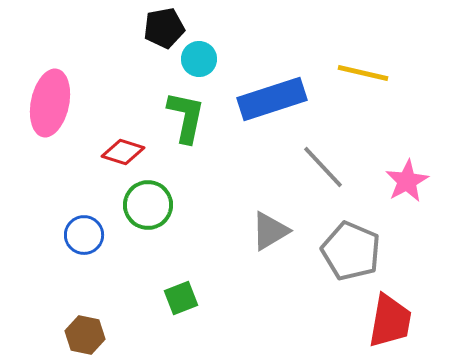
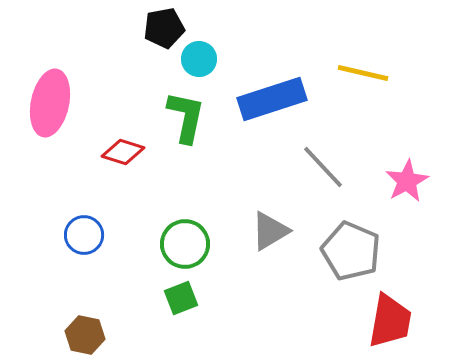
green circle: moved 37 px right, 39 px down
